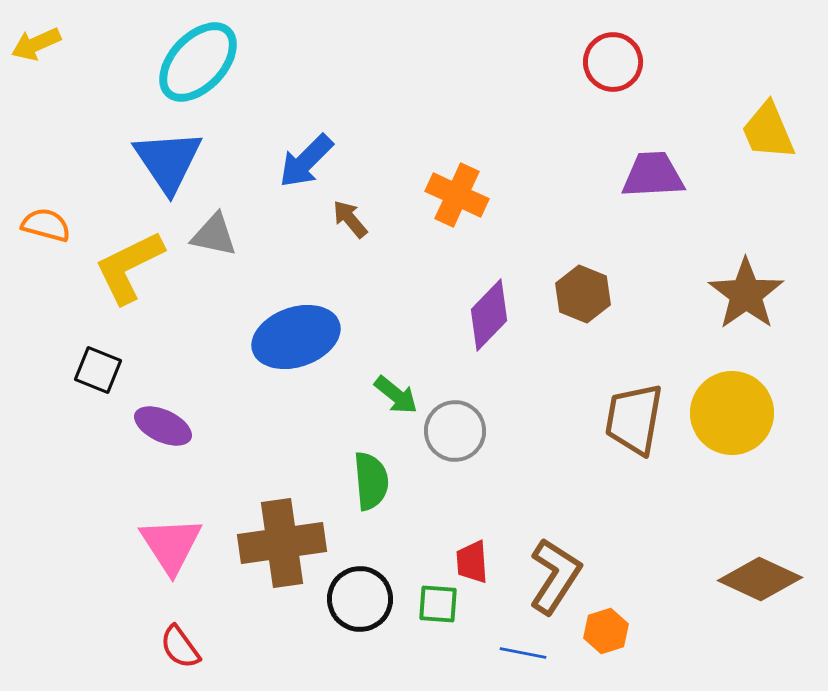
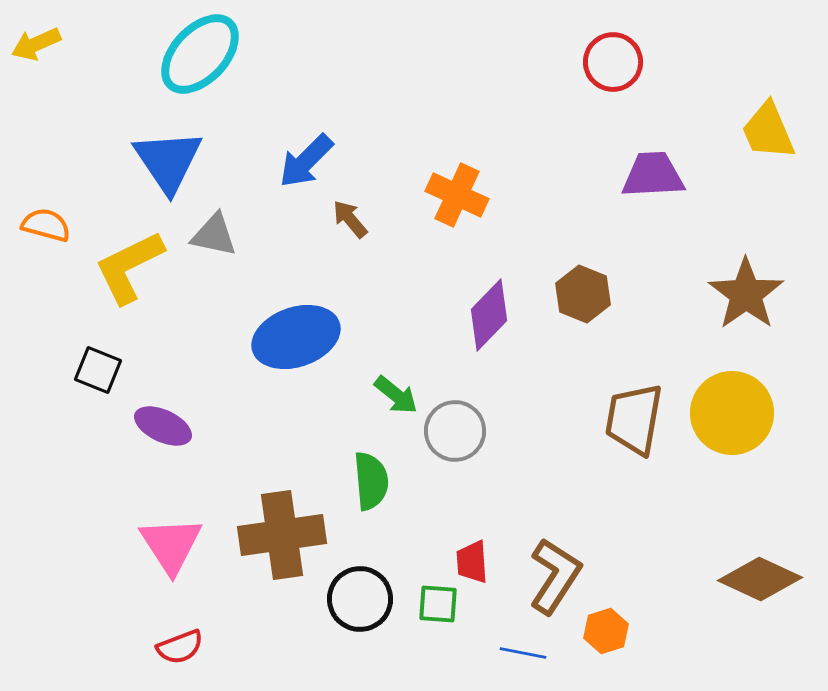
cyan ellipse: moved 2 px right, 8 px up
brown cross: moved 8 px up
red semicircle: rotated 75 degrees counterclockwise
